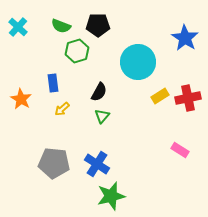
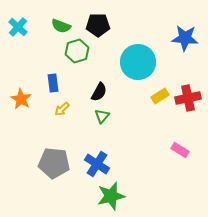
blue star: rotated 28 degrees counterclockwise
